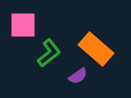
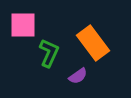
orange rectangle: moved 3 px left, 6 px up; rotated 12 degrees clockwise
green L-shape: rotated 28 degrees counterclockwise
